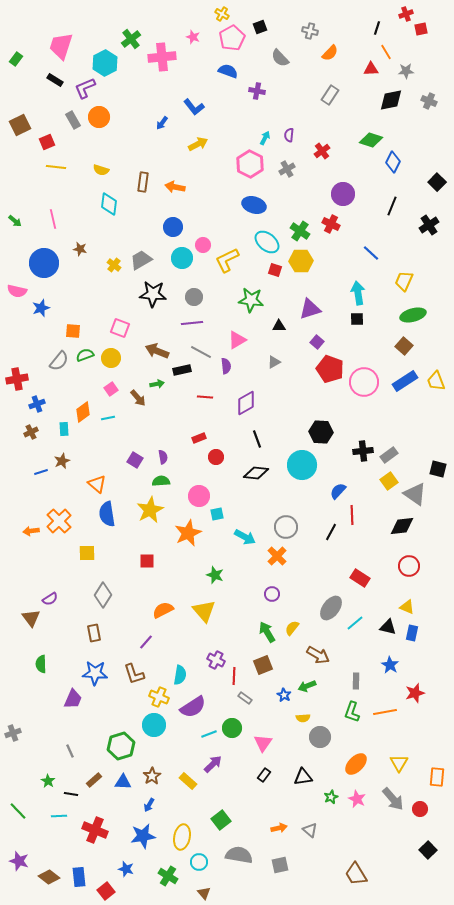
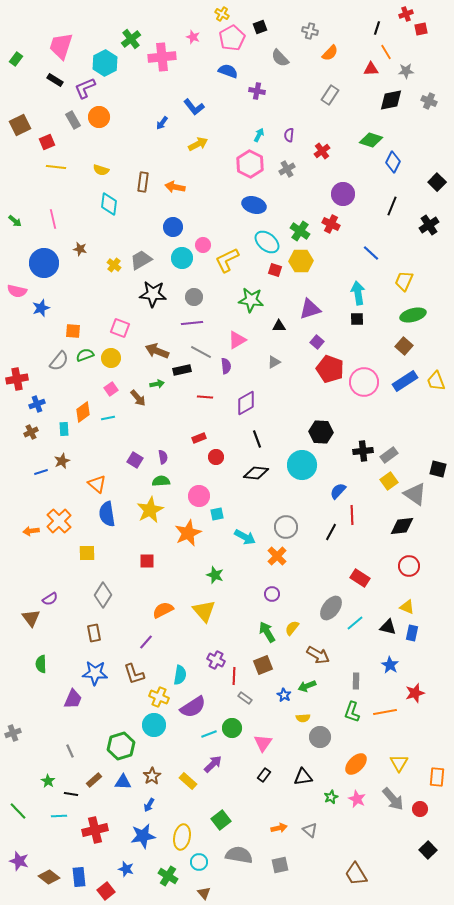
cyan arrow at (265, 138): moved 6 px left, 3 px up
red cross at (95, 830): rotated 35 degrees counterclockwise
